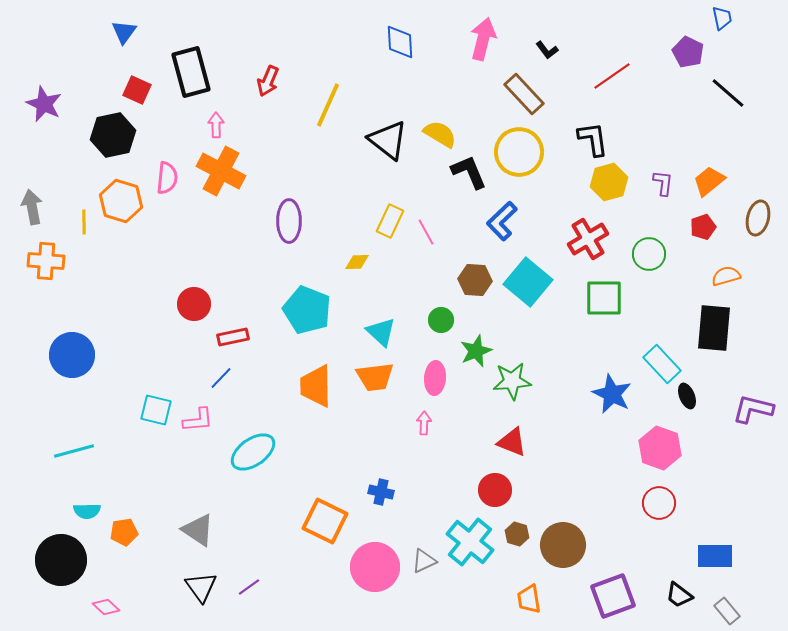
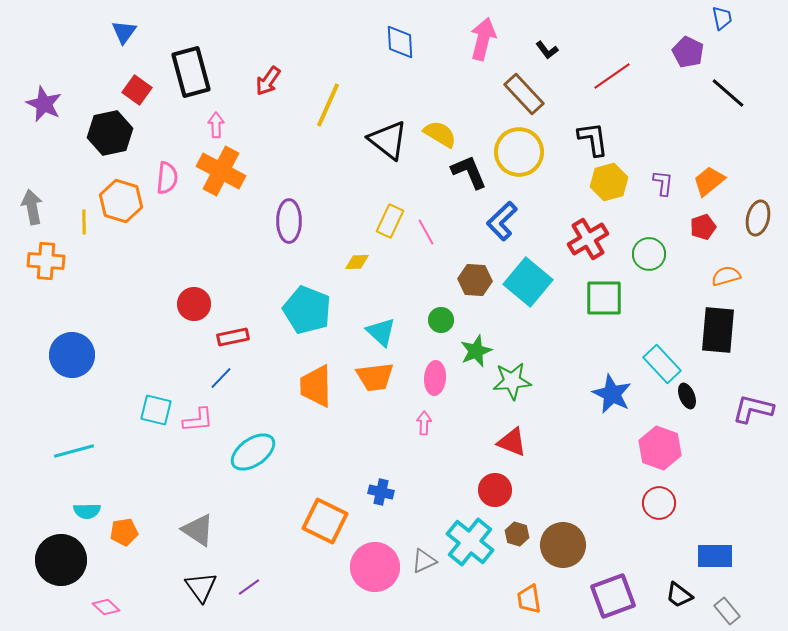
red arrow at (268, 81): rotated 12 degrees clockwise
red square at (137, 90): rotated 12 degrees clockwise
black hexagon at (113, 135): moved 3 px left, 2 px up
black rectangle at (714, 328): moved 4 px right, 2 px down
